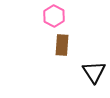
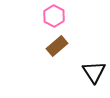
brown rectangle: moved 5 px left, 1 px down; rotated 45 degrees clockwise
